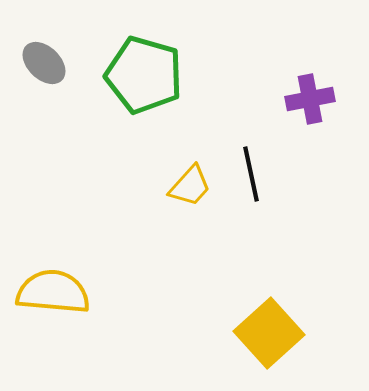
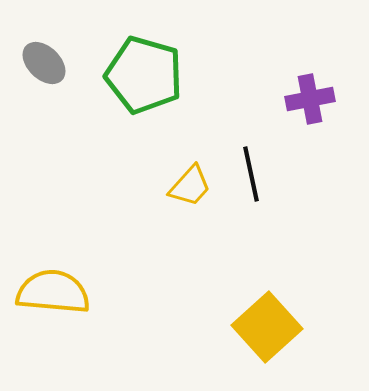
yellow square: moved 2 px left, 6 px up
